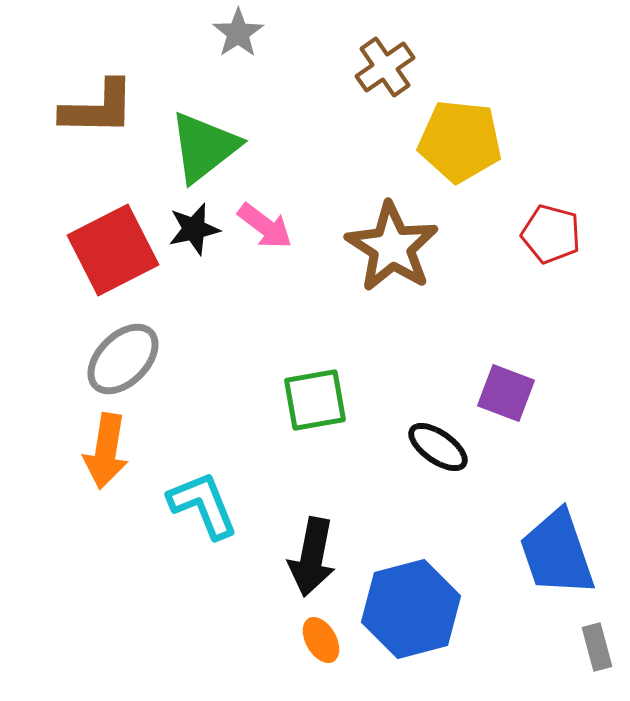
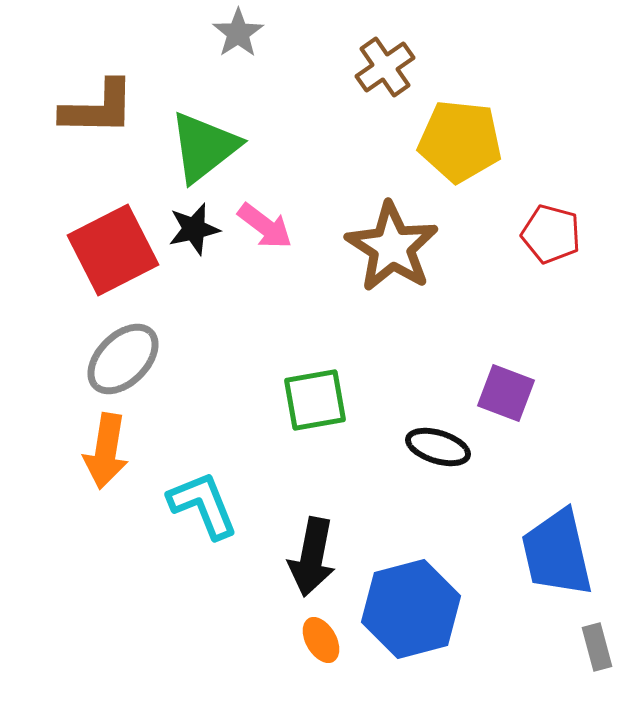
black ellipse: rotated 18 degrees counterclockwise
blue trapezoid: rotated 6 degrees clockwise
